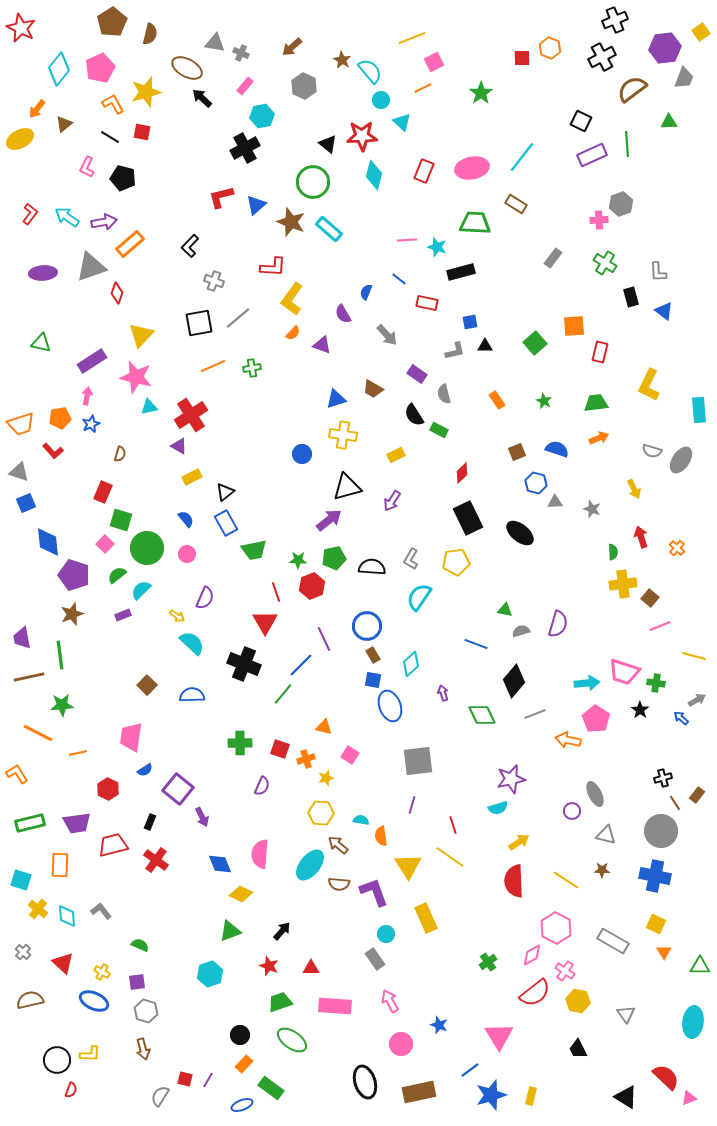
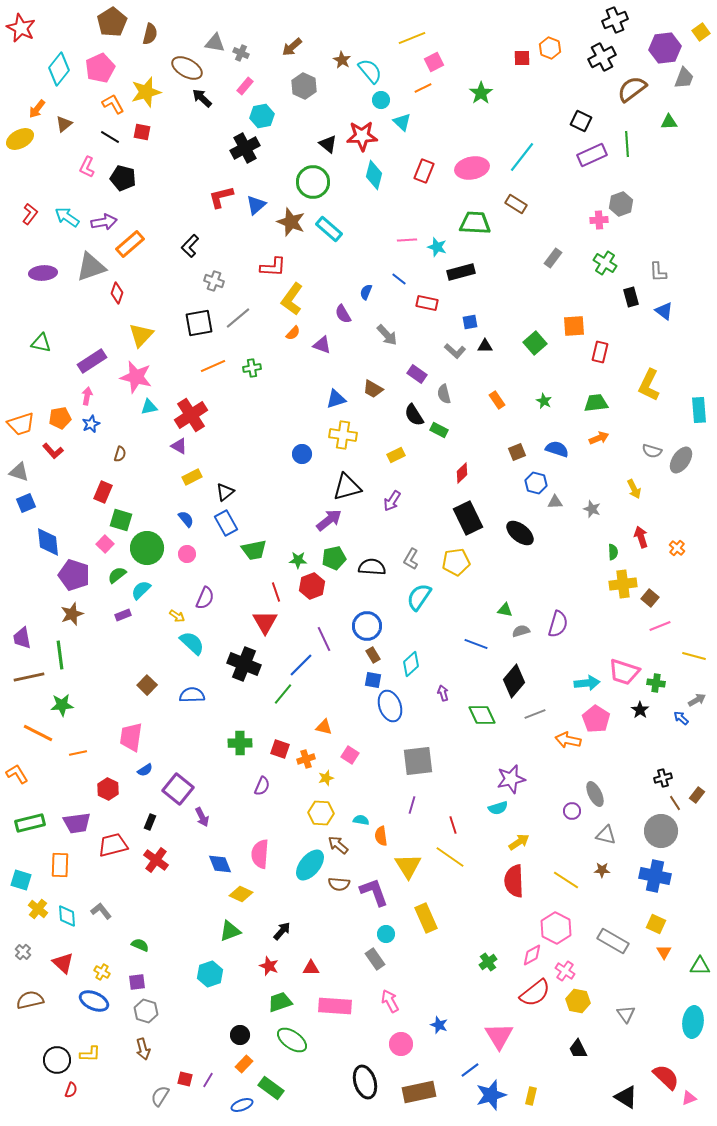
gray L-shape at (455, 351): rotated 55 degrees clockwise
